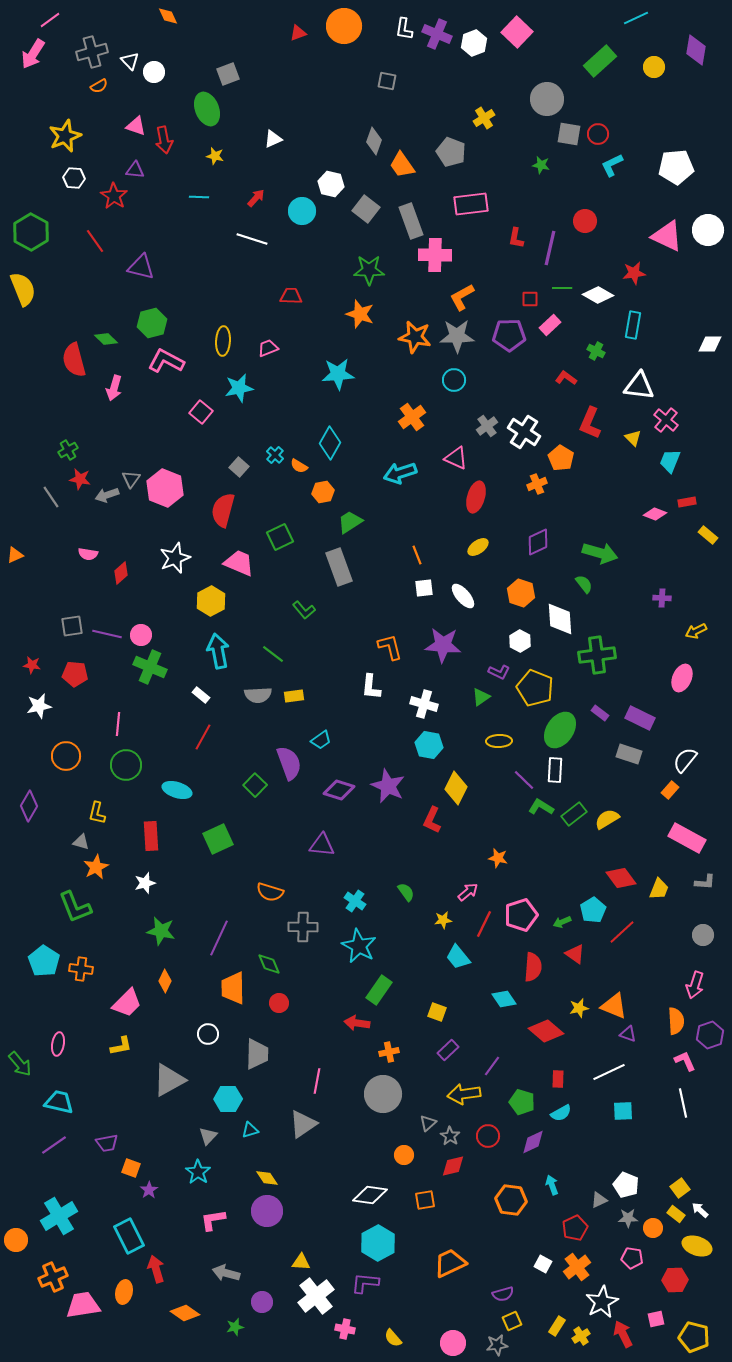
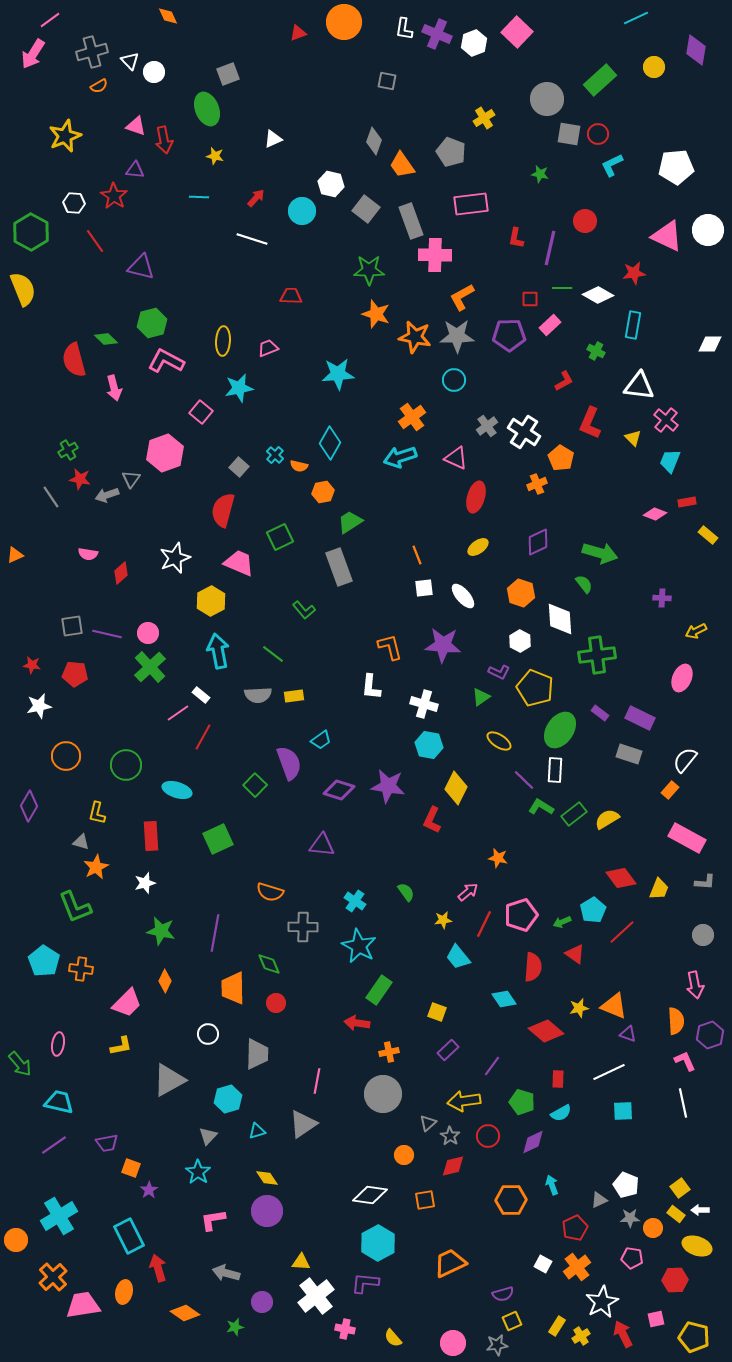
orange circle at (344, 26): moved 4 px up
green rectangle at (600, 61): moved 19 px down
green star at (541, 165): moved 1 px left, 9 px down
white hexagon at (74, 178): moved 25 px down
orange star at (360, 314): moved 16 px right
red L-shape at (566, 378): moved 2 px left, 3 px down; rotated 115 degrees clockwise
pink arrow at (114, 388): rotated 30 degrees counterclockwise
orange semicircle at (299, 466): rotated 18 degrees counterclockwise
cyan arrow at (400, 473): moved 16 px up
pink hexagon at (165, 488): moved 35 px up; rotated 18 degrees clockwise
pink circle at (141, 635): moved 7 px right, 2 px up
green cross at (150, 667): rotated 24 degrees clockwise
pink line at (118, 724): moved 60 px right, 11 px up; rotated 50 degrees clockwise
yellow ellipse at (499, 741): rotated 35 degrees clockwise
purple star at (388, 786): rotated 16 degrees counterclockwise
purple line at (219, 938): moved 4 px left, 5 px up; rotated 15 degrees counterclockwise
pink arrow at (695, 985): rotated 28 degrees counterclockwise
red circle at (279, 1003): moved 3 px left
yellow arrow at (464, 1094): moved 7 px down
cyan hexagon at (228, 1099): rotated 16 degrees counterclockwise
cyan triangle at (250, 1130): moved 7 px right, 1 px down
orange hexagon at (511, 1200): rotated 8 degrees counterclockwise
white arrow at (700, 1210): rotated 42 degrees counterclockwise
gray star at (628, 1218): moved 2 px right
red arrow at (156, 1269): moved 2 px right, 1 px up
orange cross at (53, 1277): rotated 20 degrees counterclockwise
